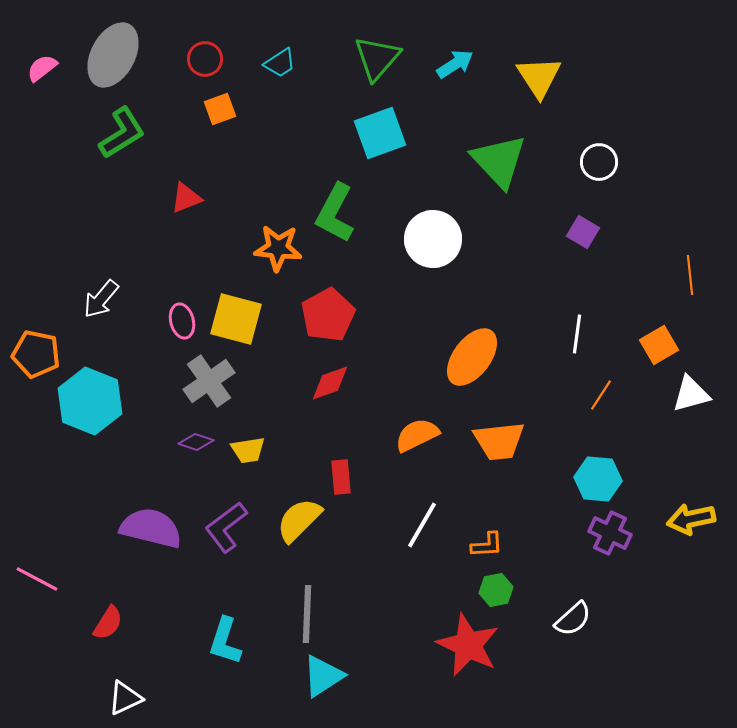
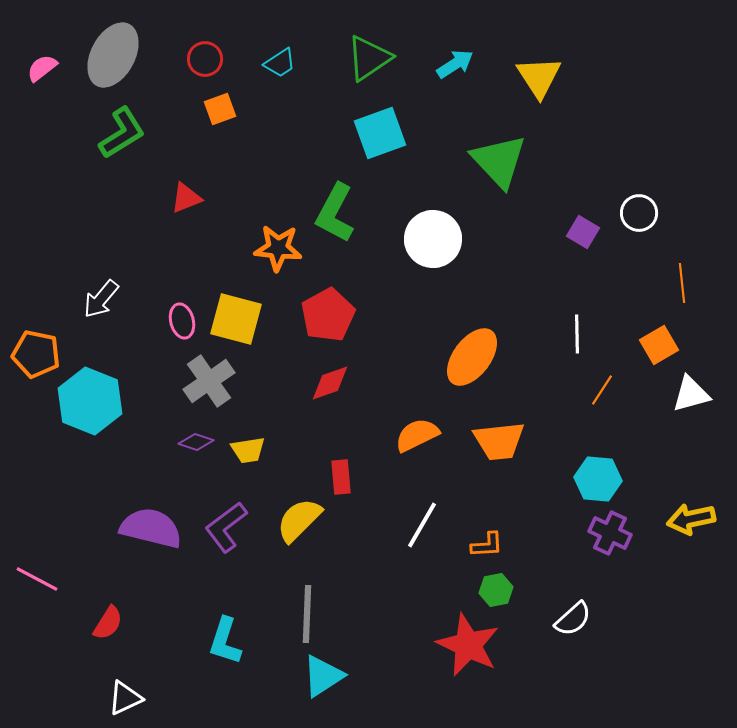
green triangle at (377, 58): moved 8 px left; rotated 15 degrees clockwise
white circle at (599, 162): moved 40 px right, 51 px down
orange line at (690, 275): moved 8 px left, 8 px down
white line at (577, 334): rotated 9 degrees counterclockwise
orange line at (601, 395): moved 1 px right, 5 px up
